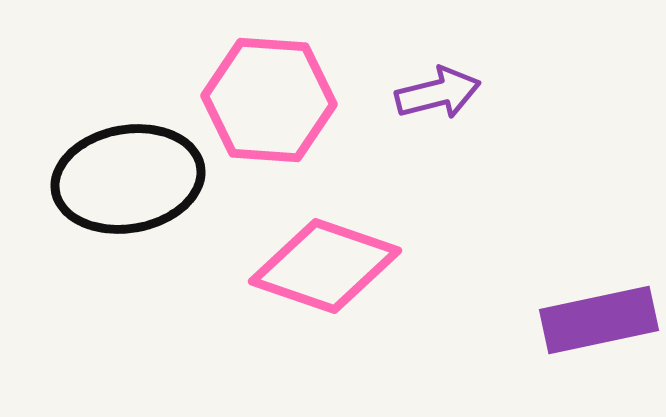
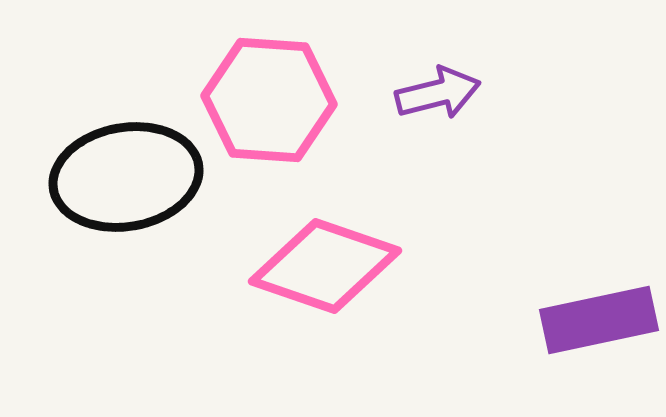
black ellipse: moved 2 px left, 2 px up
